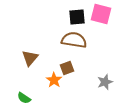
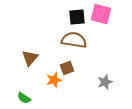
orange star: rotated 21 degrees clockwise
